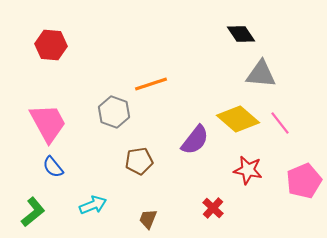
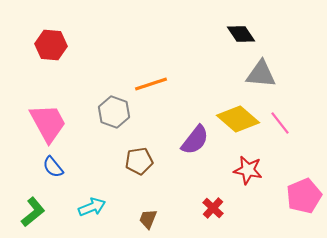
pink pentagon: moved 15 px down
cyan arrow: moved 1 px left, 2 px down
